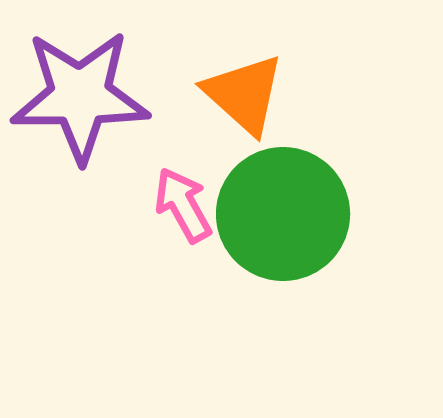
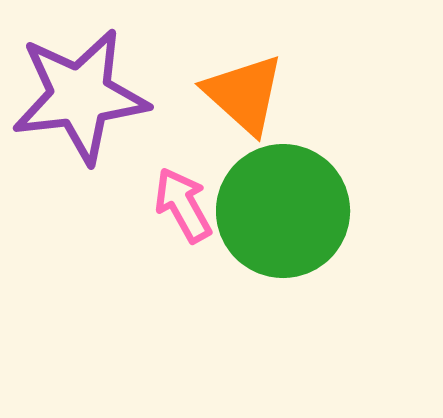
purple star: rotated 7 degrees counterclockwise
green circle: moved 3 px up
